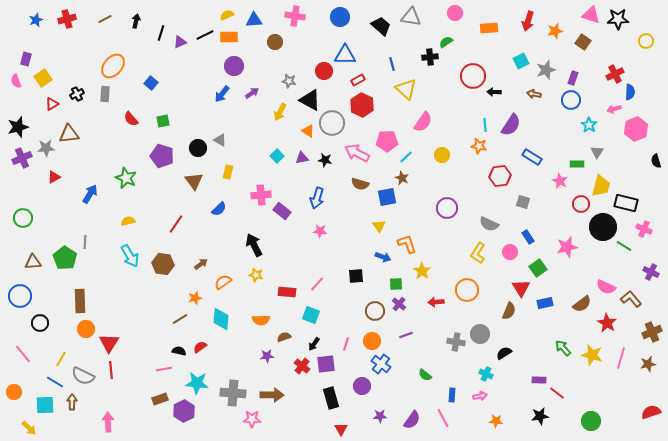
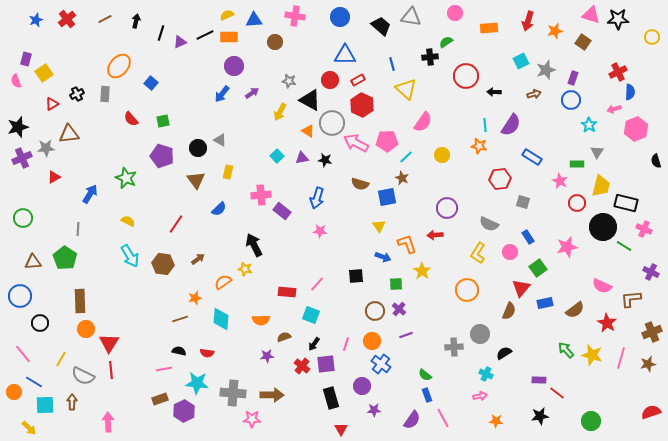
red cross at (67, 19): rotated 24 degrees counterclockwise
yellow circle at (646, 41): moved 6 px right, 4 px up
orange ellipse at (113, 66): moved 6 px right
red circle at (324, 71): moved 6 px right, 9 px down
red cross at (615, 74): moved 3 px right, 2 px up
red circle at (473, 76): moved 7 px left
yellow square at (43, 78): moved 1 px right, 5 px up
brown arrow at (534, 94): rotated 152 degrees clockwise
pink arrow at (357, 153): moved 1 px left, 10 px up
red hexagon at (500, 176): moved 3 px down
brown triangle at (194, 181): moved 2 px right, 1 px up
red circle at (581, 204): moved 4 px left, 1 px up
yellow semicircle at (128, 221): rotated 40 degrees clockwise
gray line at (85, 242): moved 7 px left, 13 px up
brown arrow at (201, 264): moved 3 px left, 5 px up
yellow star at (256, 275): moved 11 px left, 6 px up
pink semicircle at (606, 287): moved 4 px left, 1 px up
red triangle at (521, 288): rotated 12 degrees clockwise
brown L-shape at (631, 299): rotated 55 degrees counterclockwise
red arrow at (436, 302): moved 1 px left, 67 px up
purple cross at (399, 304): moved 5 px down
brown semicircle at (582, 304): moved 7 px left, 6 px down
brown line at (180, 319): rotated 14 degrees clockwise
gray cross at (456, 342): moved 2 px left, 5 px down; rotated 12 degrees counterclockwise
red semicircle at (200, 347): moved 7 px right, 6 px down; rotated 136 degrees counterclockwise
green arrow at (563, 348): moved 3 px right, 2 px down
blue line at (55, 382): moved 21 px left
blue rectangle at (452, 395): moved 25 px left; rotated 24 degrees counterclockwise
purple star at (380, 416): moved 6 px left, 6 px up
